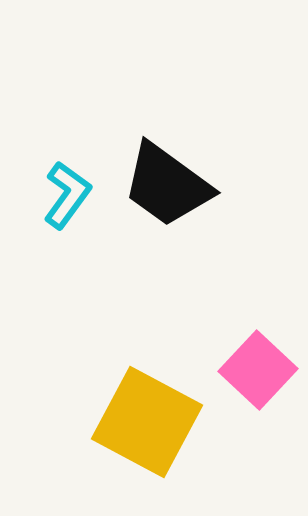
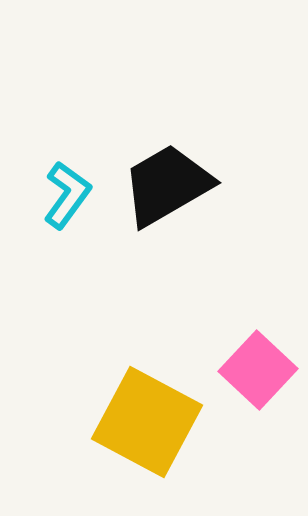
black trapezoid: rotated 114 degrees clockwise
